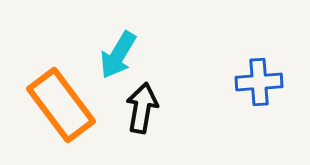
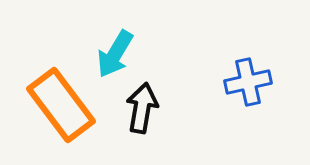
cyan arrow: moved 3 px left, 1 px up
blue cross: moved 11 px left; rotated 9 degrees counterclockwise
